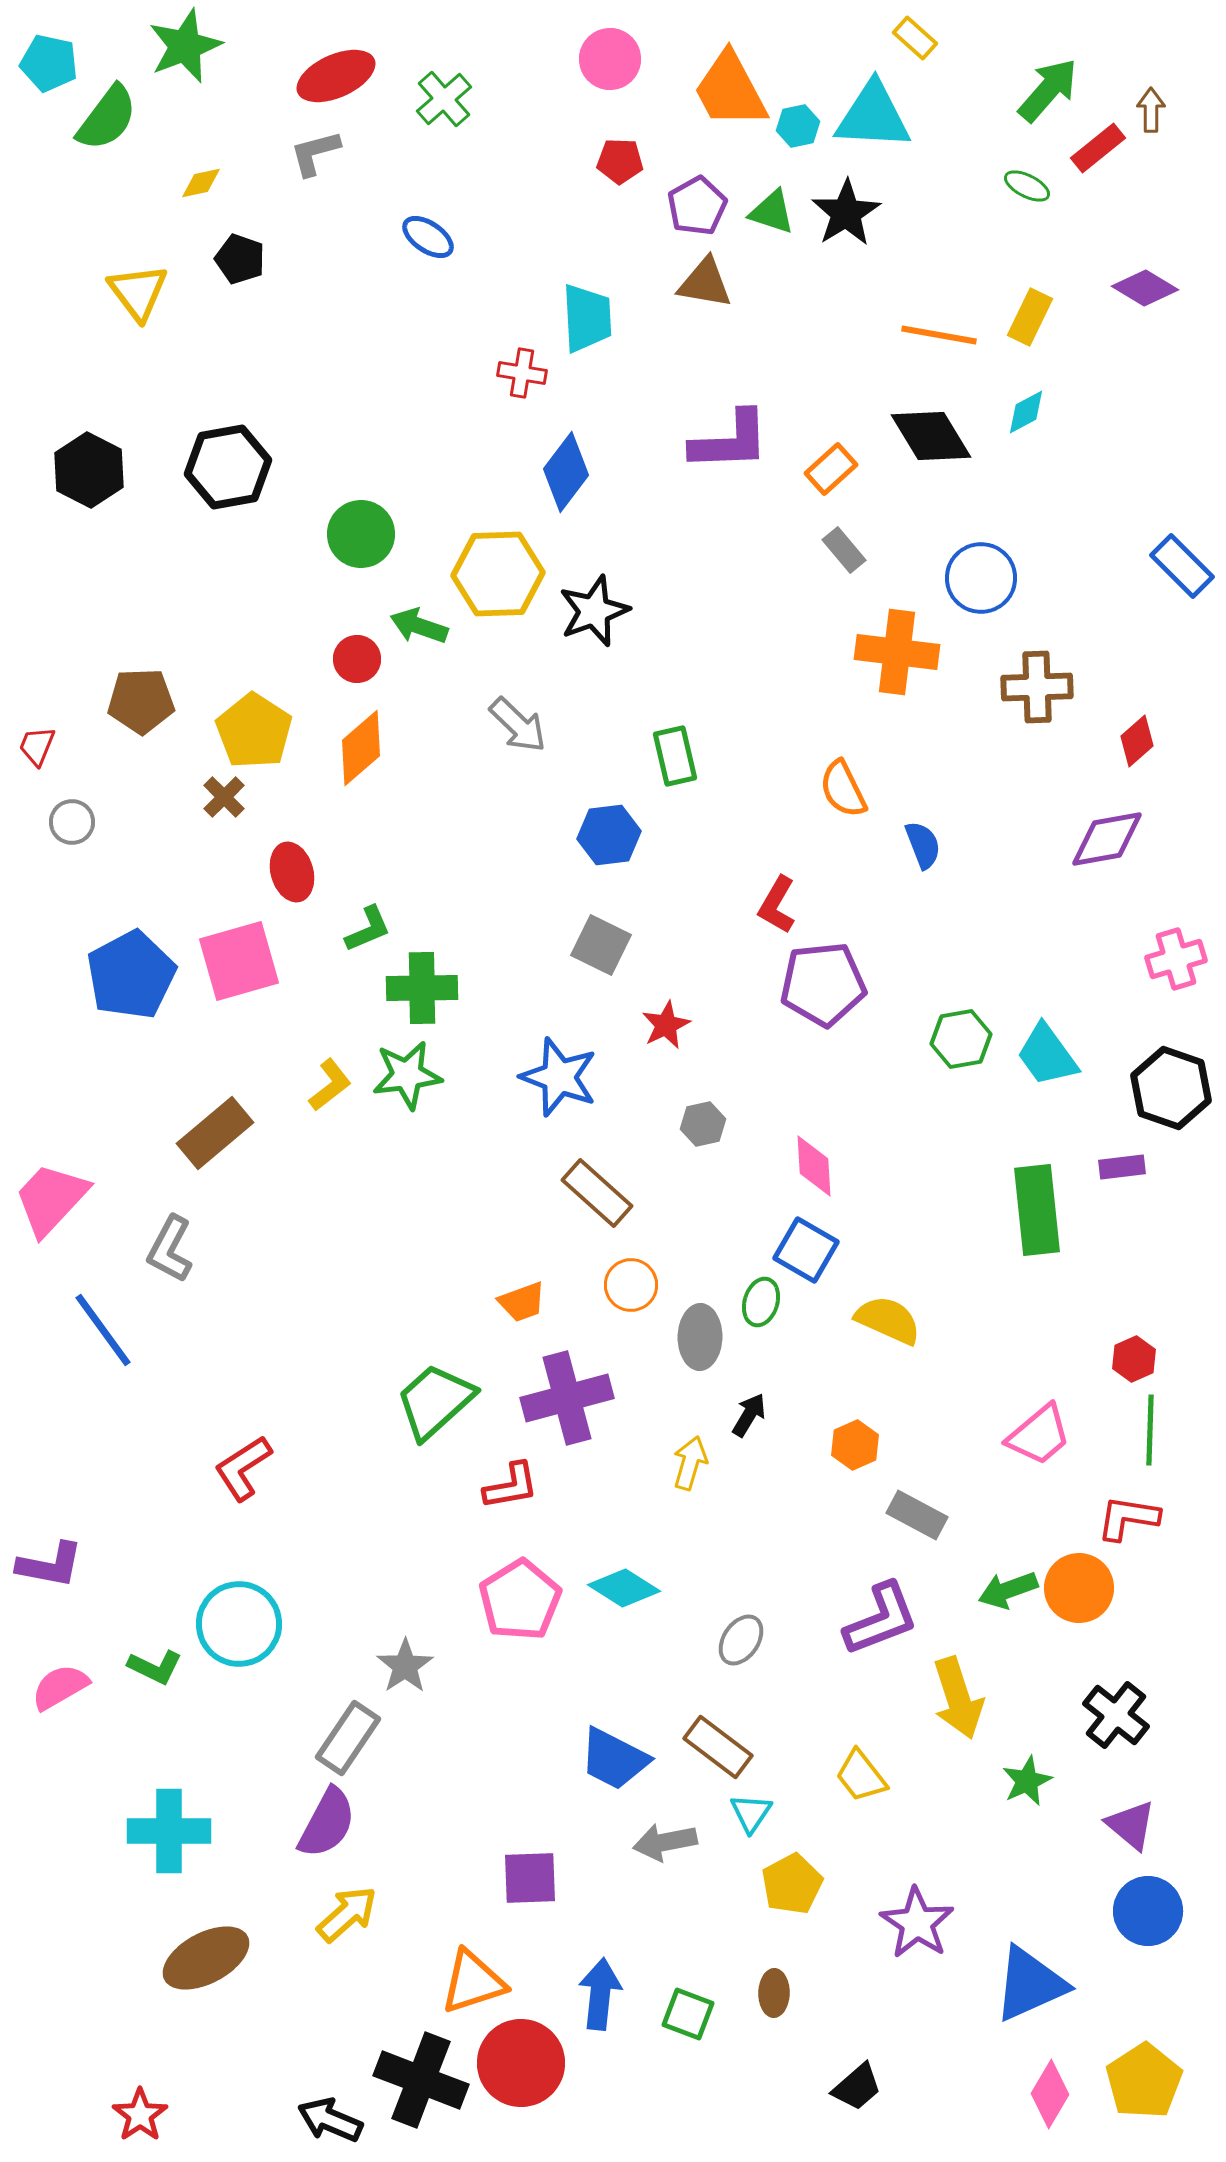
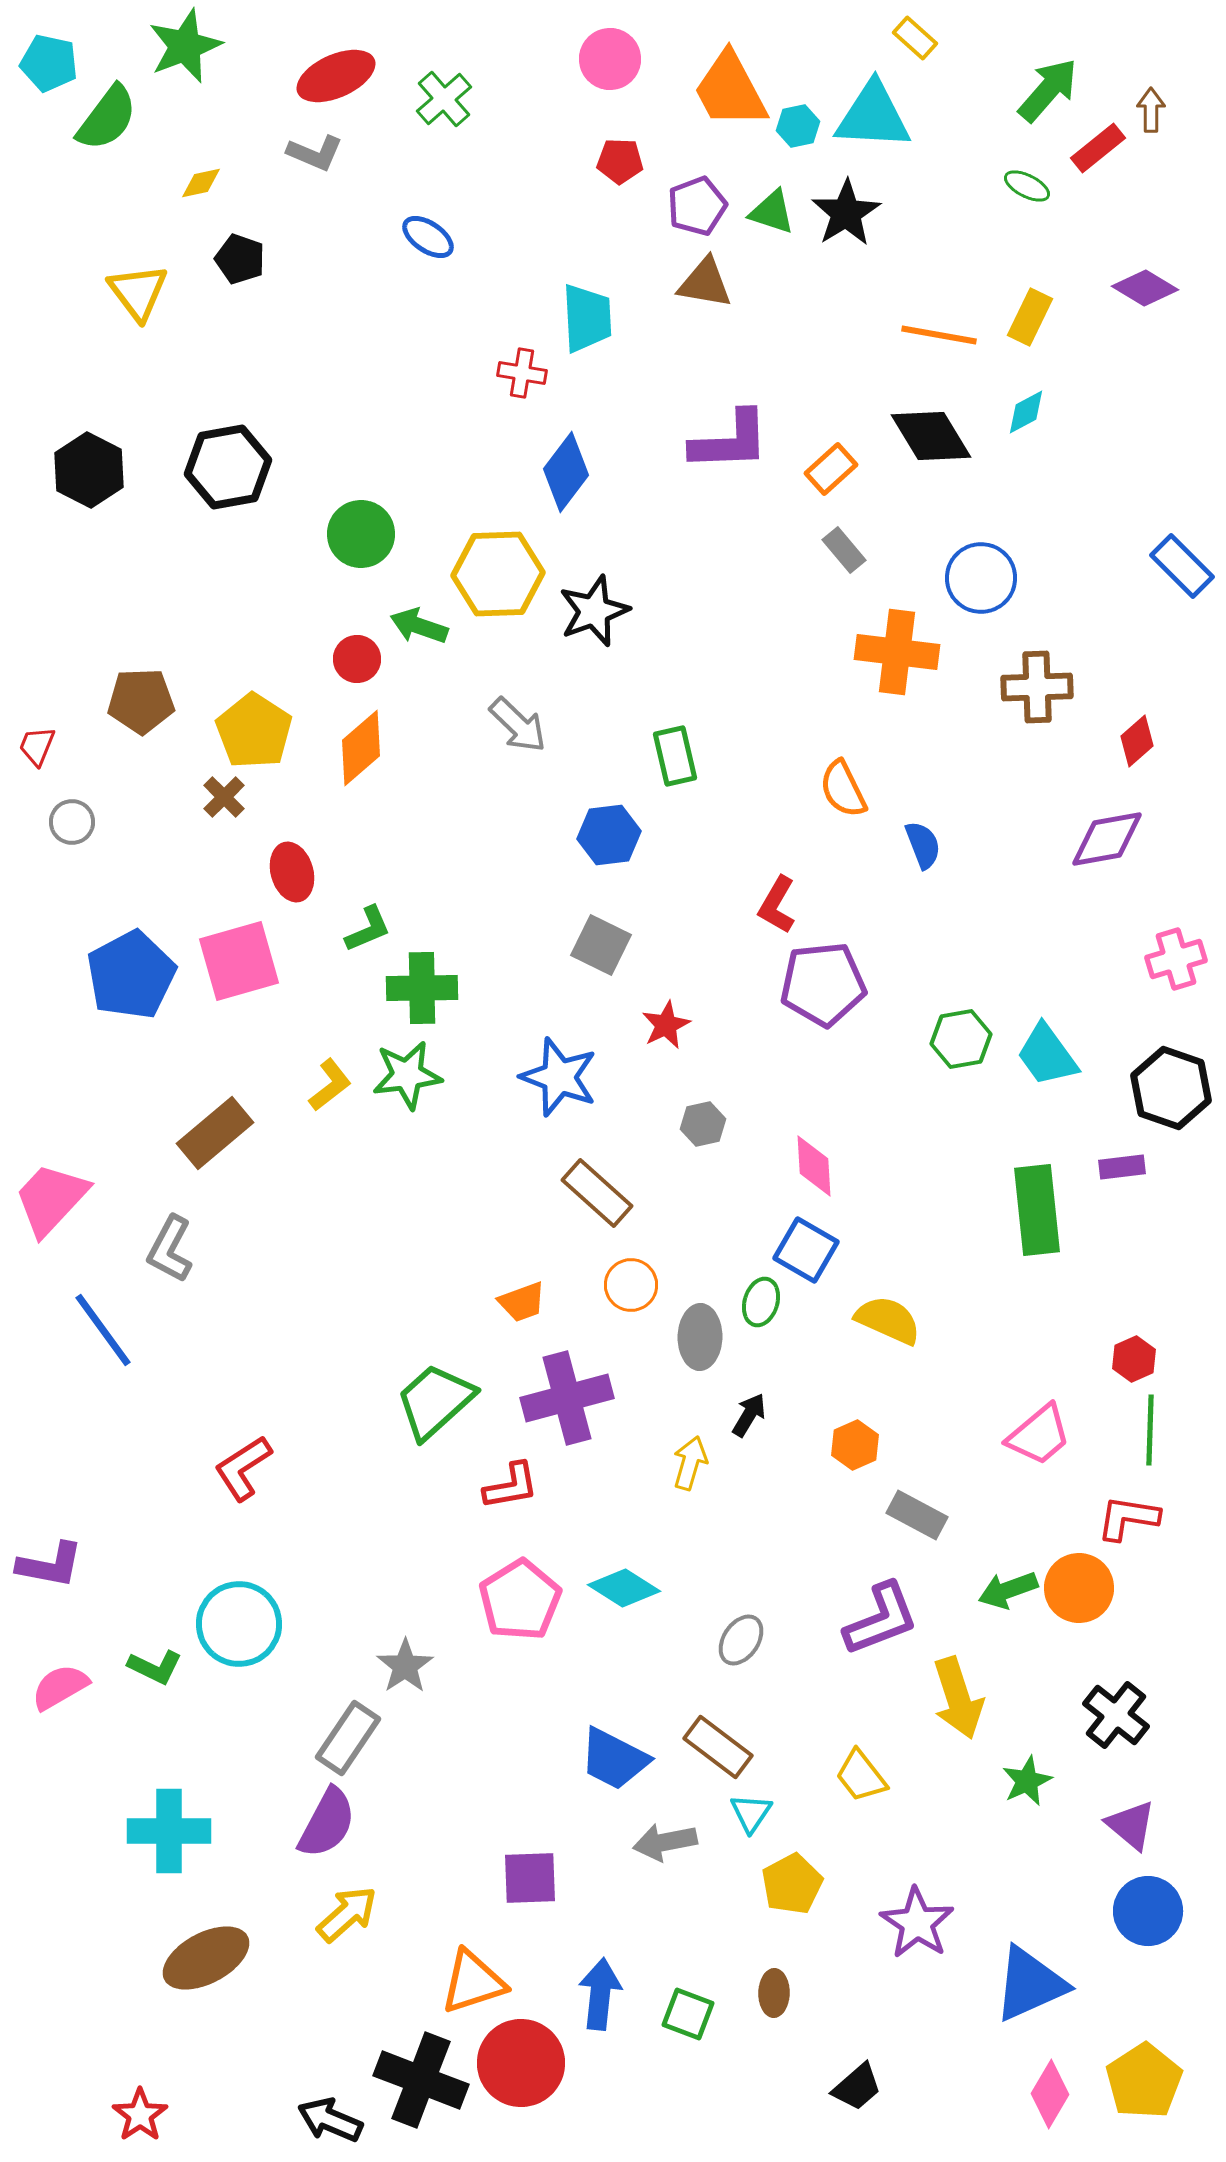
gray L-shape at (315, 153): rotated 142 degrees counterclockwise
purple pentagon at (697, 206): rotated 8 degrees clockwise
